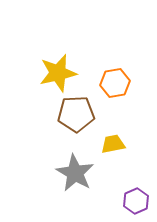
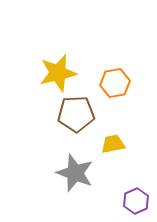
gray star: rotated 9 degrees counterclockwise
